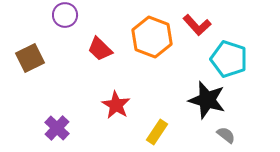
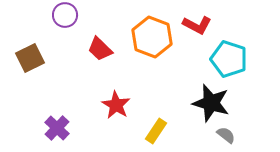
red L-shape: rotated 20 degrees counterclockwise
black star: moved 4 px right, 3 px down
yellow rectangle: moved 1 px left, 1 px up
